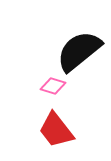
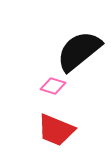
red trapezoid: rotated 30 degrees counterclockwise
